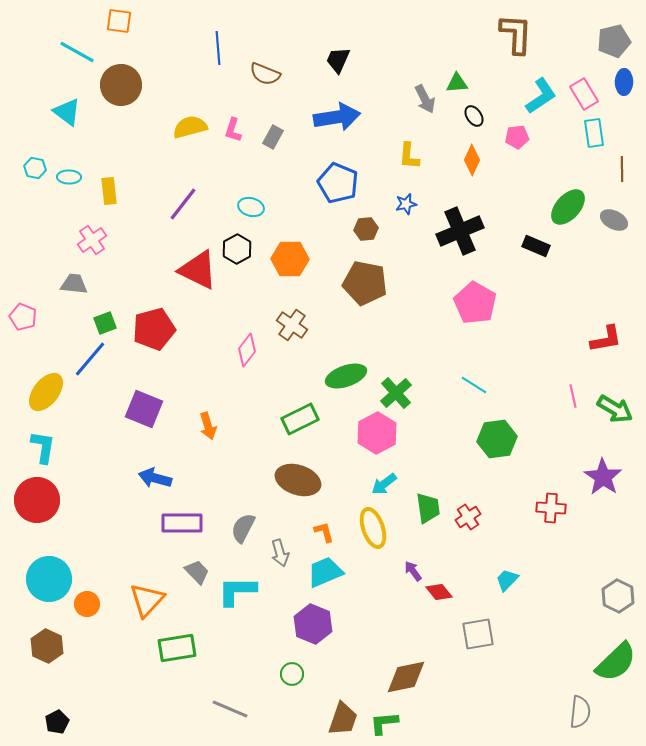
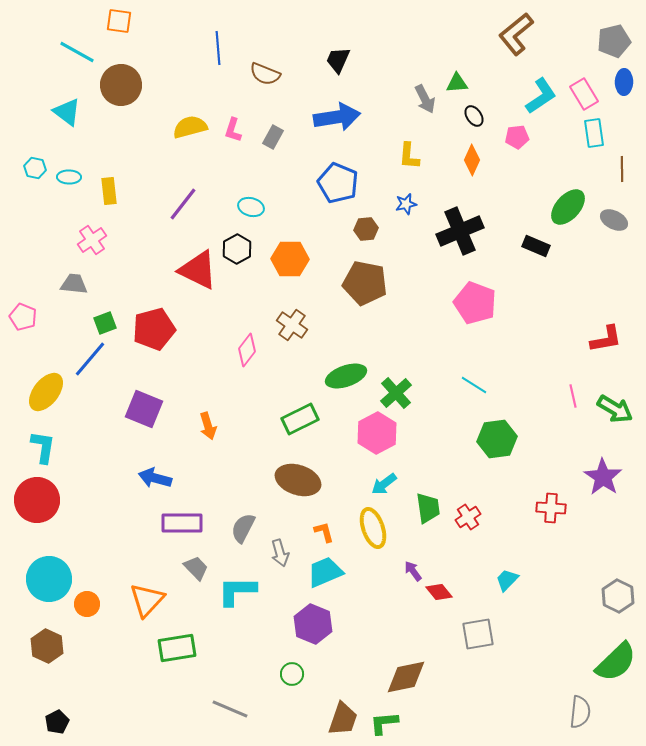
brown L-shape at (516, 34): rotated 132 degrees counterclockwise
pink pentagon at (475, 303): rotated 9 degrees counterclockwise
gray trapezoid at (197, 572): moved 1 px left, 4 px up
